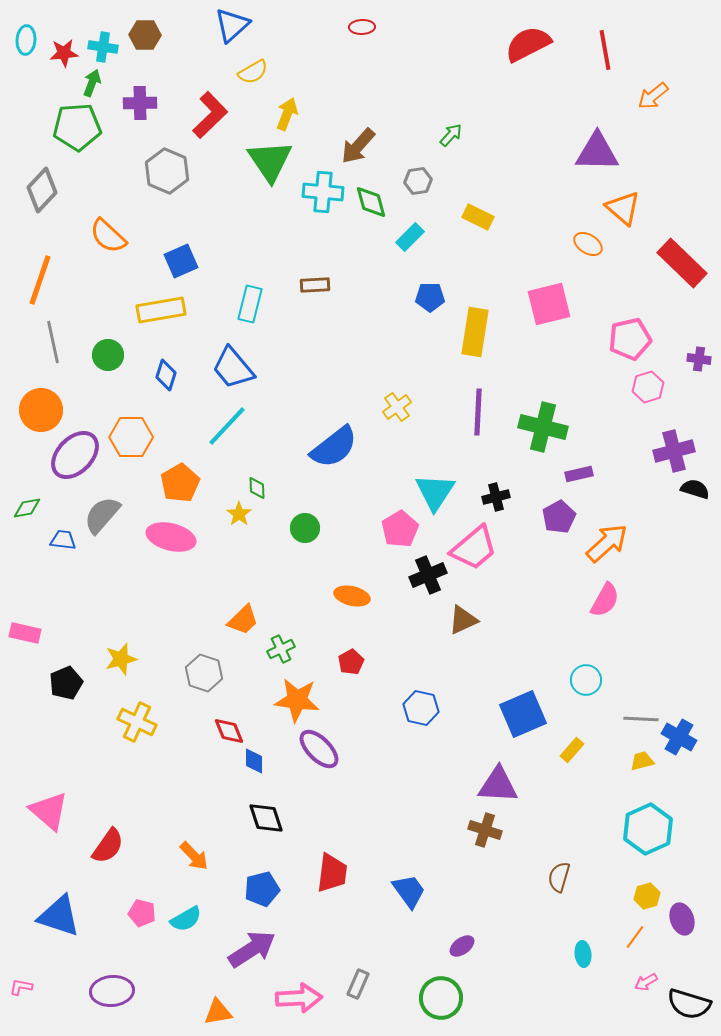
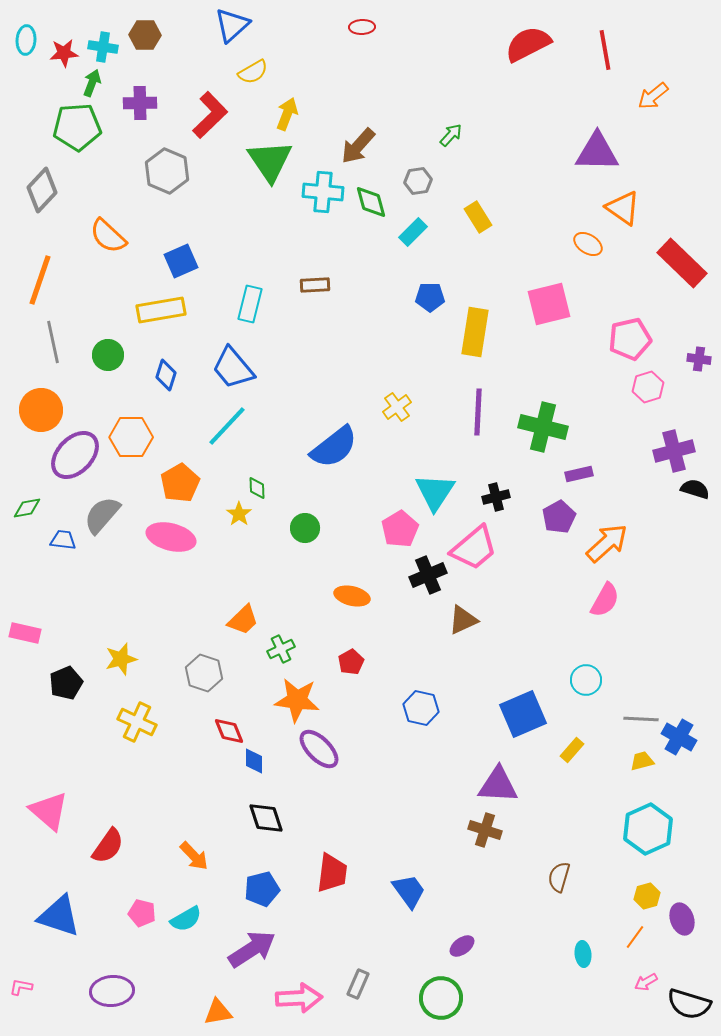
orange triangle at (623, 208): rotated 6 degrees counterclockwise
yellow rectangle at (478, 217): rotated 32 degrees clockwise
cyan rectangle at (410, 237): moved 3 px right, 5 px up
